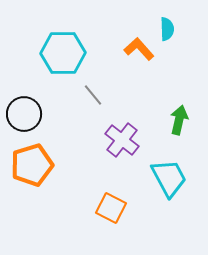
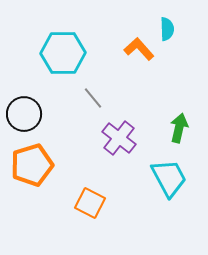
gray line: moved 3 px down
green arrow: moved 8 px down
purple cross: moved 3 px left, 2 px up
orange square: moved 21 px left, 5 px up
